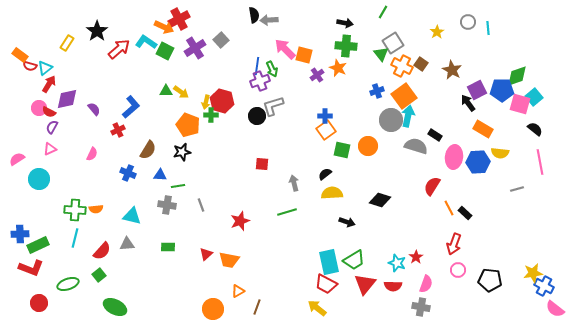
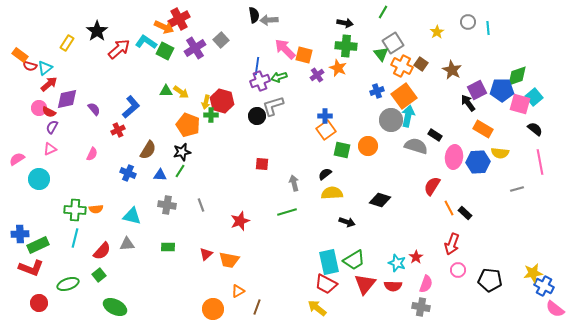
green arrow at (272, 69): moved 7 px right, 8 px down; rotated 98 degrees clockwise
red arrow at (49, 84): rotated 18 degrees clockwise
green line at (178, 186): moved 2 px right, 15 px up; rotated 48 degrees counterclockwise
red arrow at (454, 244): moved 2 px left
